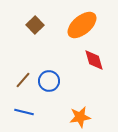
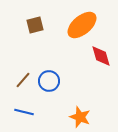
brown square: rotated 30 degrees clockwise
red diamond: moved 7 px right, 4 px up
orange star: rotated 30 degrees clockwise
